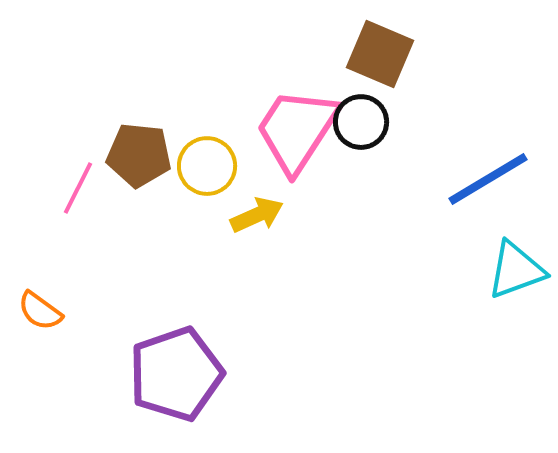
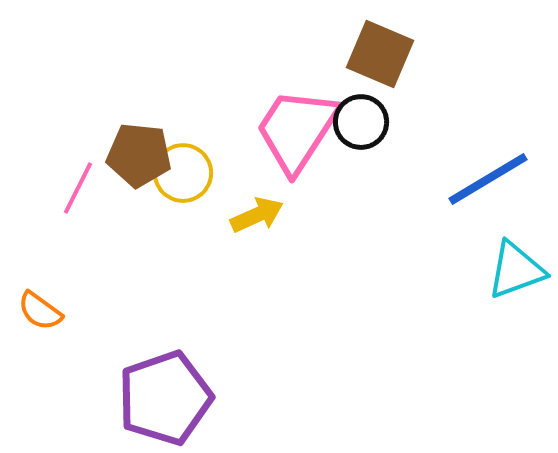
yellow circle: moved 24 px left, 7 px down
purple pentagon: moved 11 px left, 24 px down
